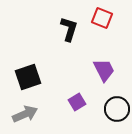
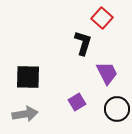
red square: rotated 20 degrees clockwise
black L-shape: moved 14 px right, 14 px down
purple trapezoid: moved 3 px right, 3 px down
black square: rotated 20 degrees clockwise
gray arrow: rotated 15 degrees clockwise
